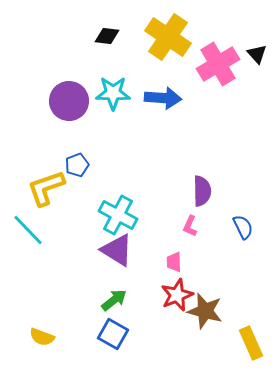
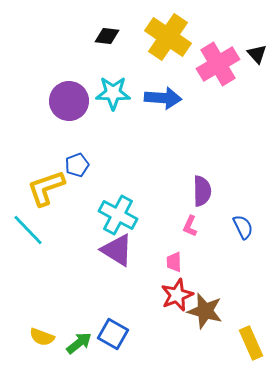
green arrow: moved 35 px left, 43 px down
